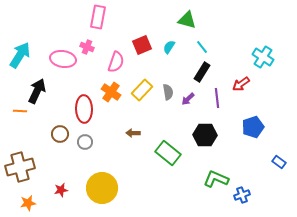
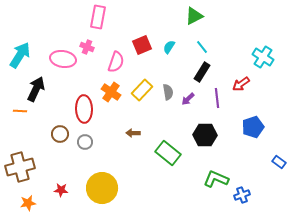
green triangle: moved 7 px right, 4 px up; rotated 42 degrees counterclockwise
black arrow: moved 1 px left, 2 px up
red star: rotated 16 degrees clockwise
